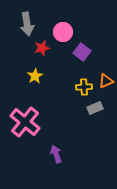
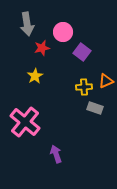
gray rectangle: rotated 42 degrees clockwise
